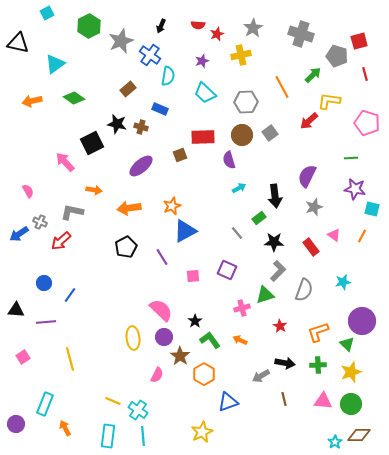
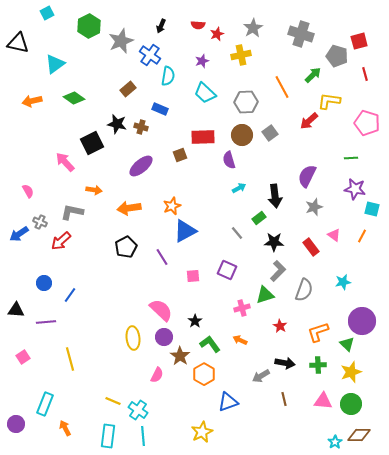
green L-shape at (210, 340): moved 4 px down
